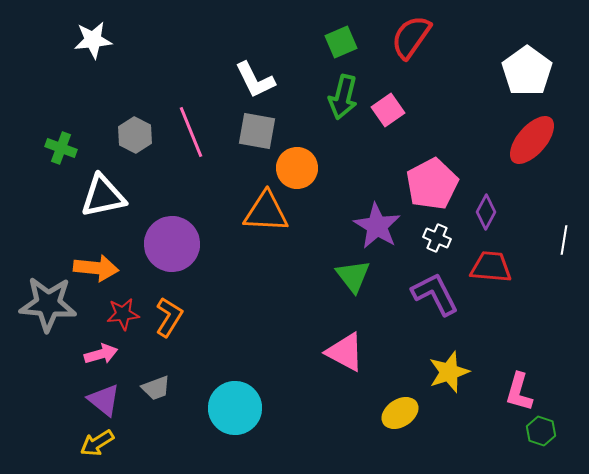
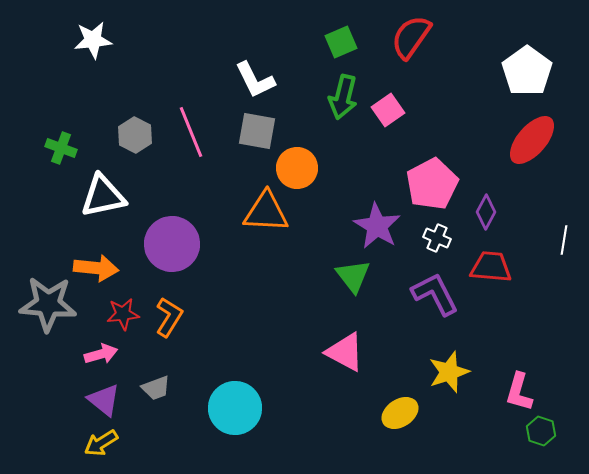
yellow arrow: moved 4 px right
